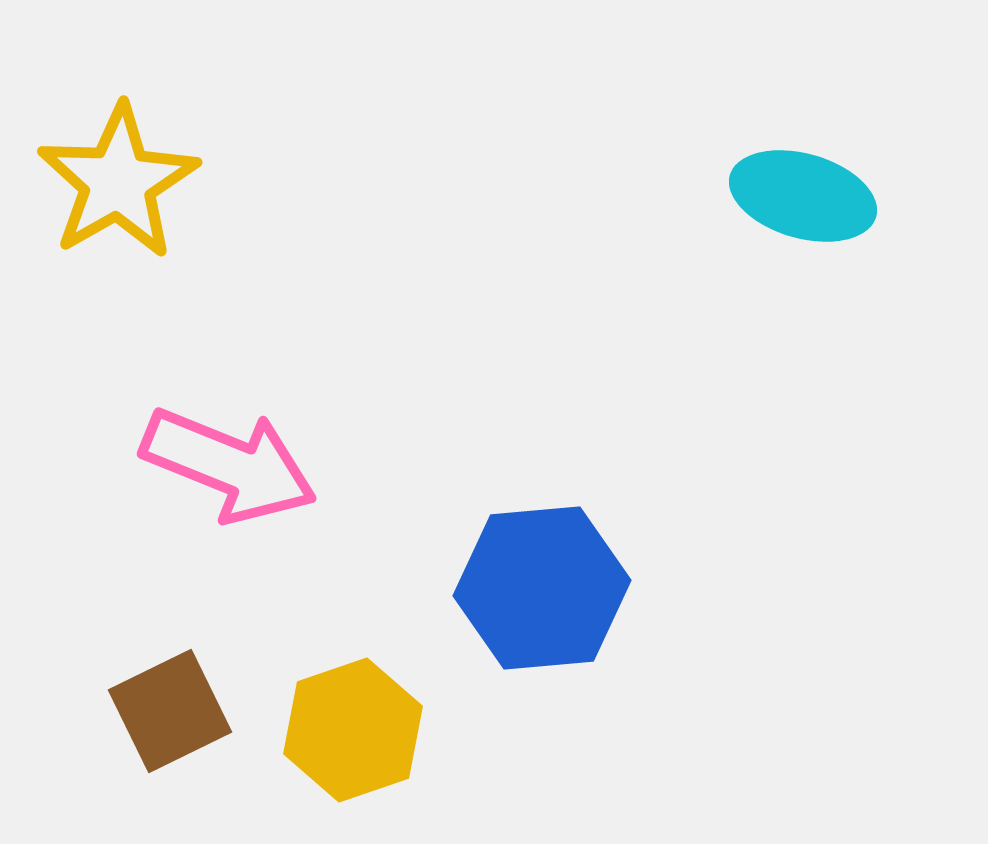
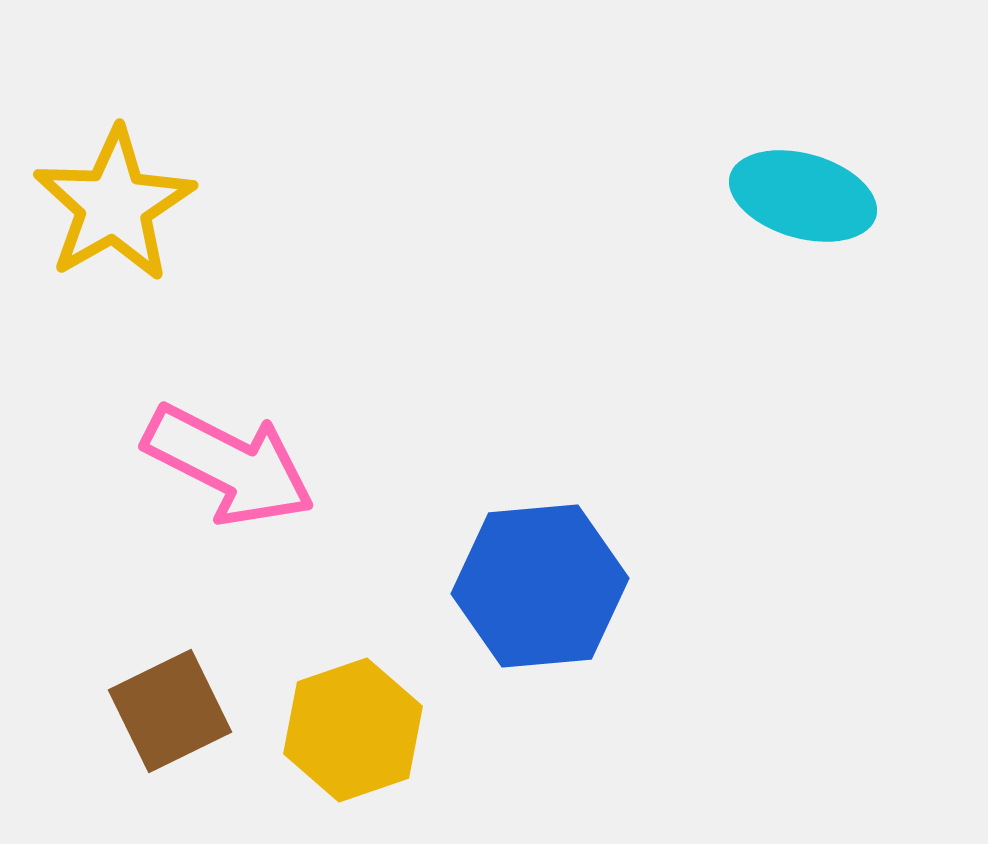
yellow star: moved 4 px left, 23 px down
pink arrow: rotated 5 degrees clockwise
blue hexagon: moved 2 px left, 2 px up
